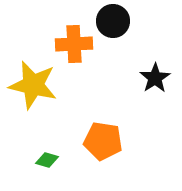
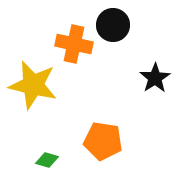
black circle: moved 4 px down
orange cross: rotated 15 degrees clockwise
